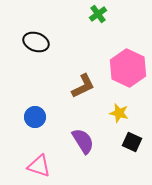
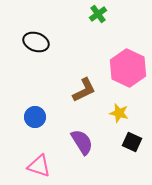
brown L-shape: moved 1 px right, 4 px down
purple semicircle: moved 1 px left, 1 px down
